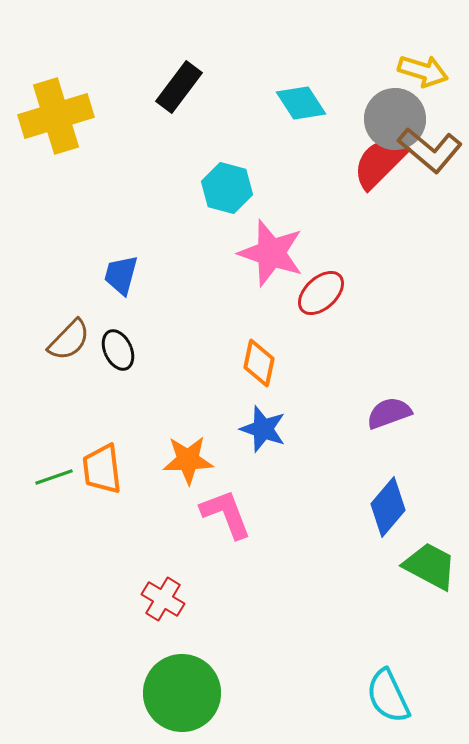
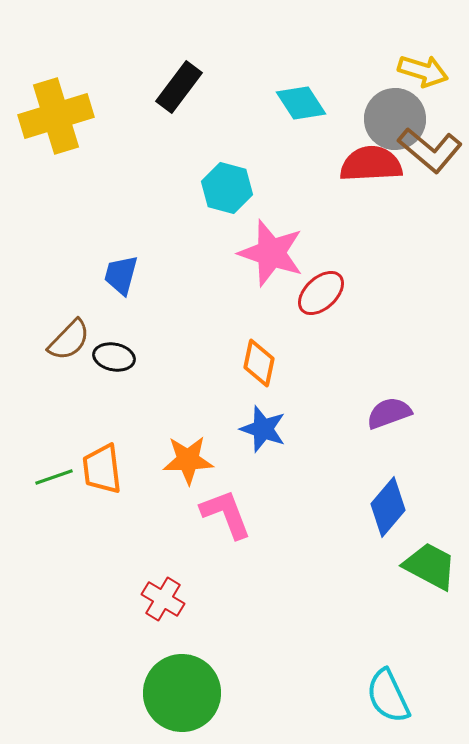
red semicircle: moved 9 px left, 2 px down; rotated 42 degrees clockwise
black ellipse: moved 4 px left, 7 px down; rotated 54 degrees counterclockwise
